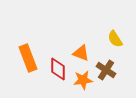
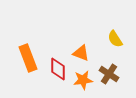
brown cross: moved 3 px right, 4 px down
